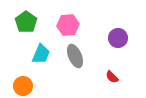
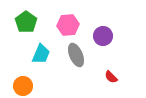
purple circle: moved 15 px left, 2 px up
gray ellipse: moved 1 px right, 1 px up
red semicircle: moved 1 px left
